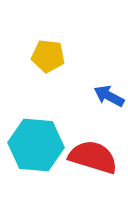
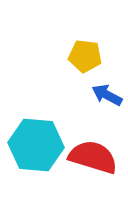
yellow pentagon: moved 37 px right
blue arrow: moved 2 px left, 1 px up
